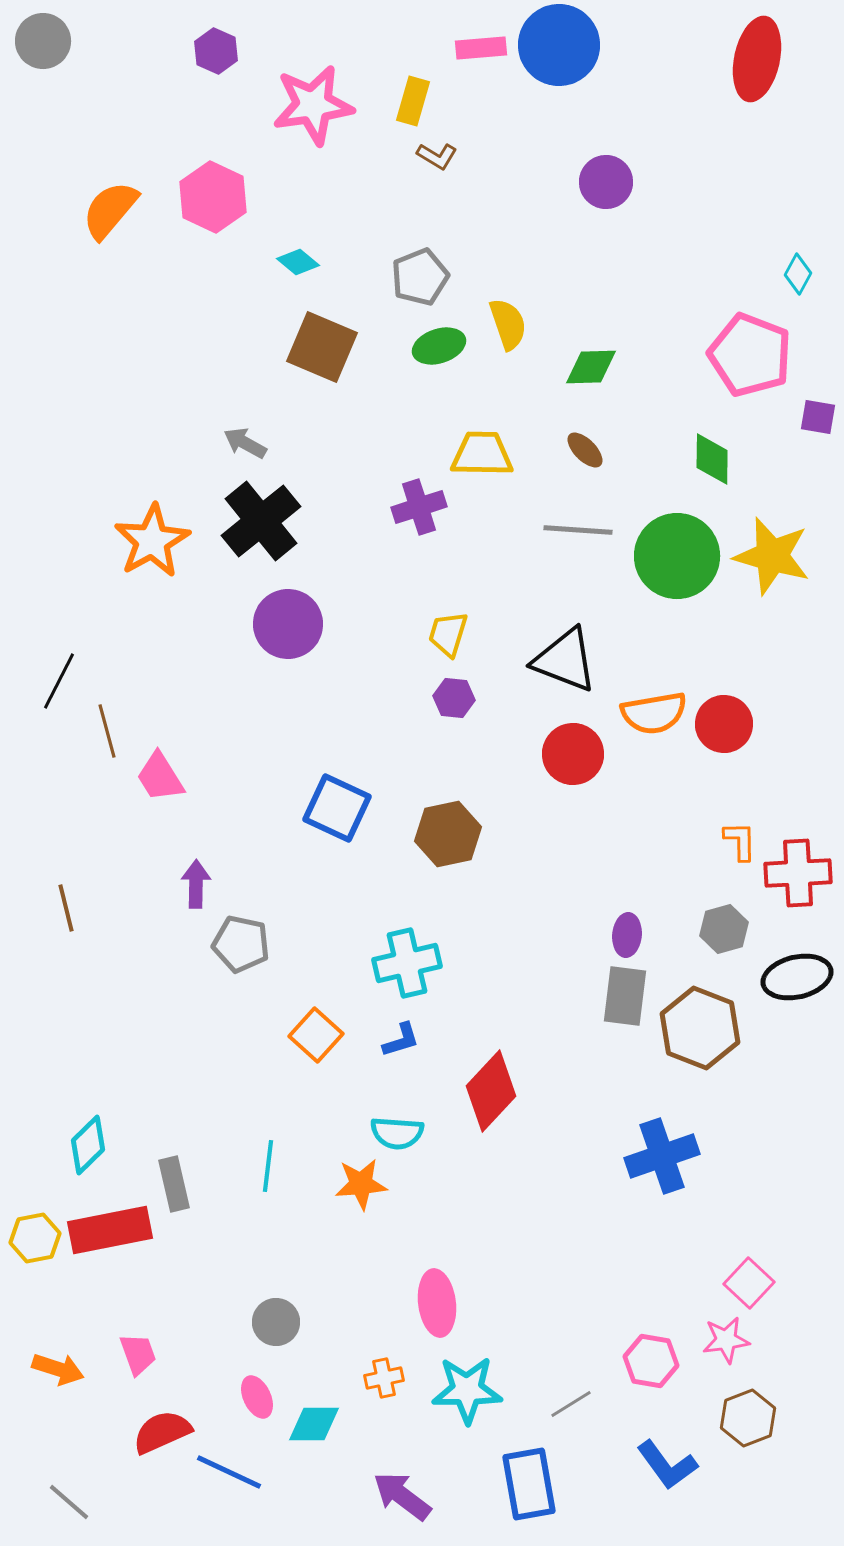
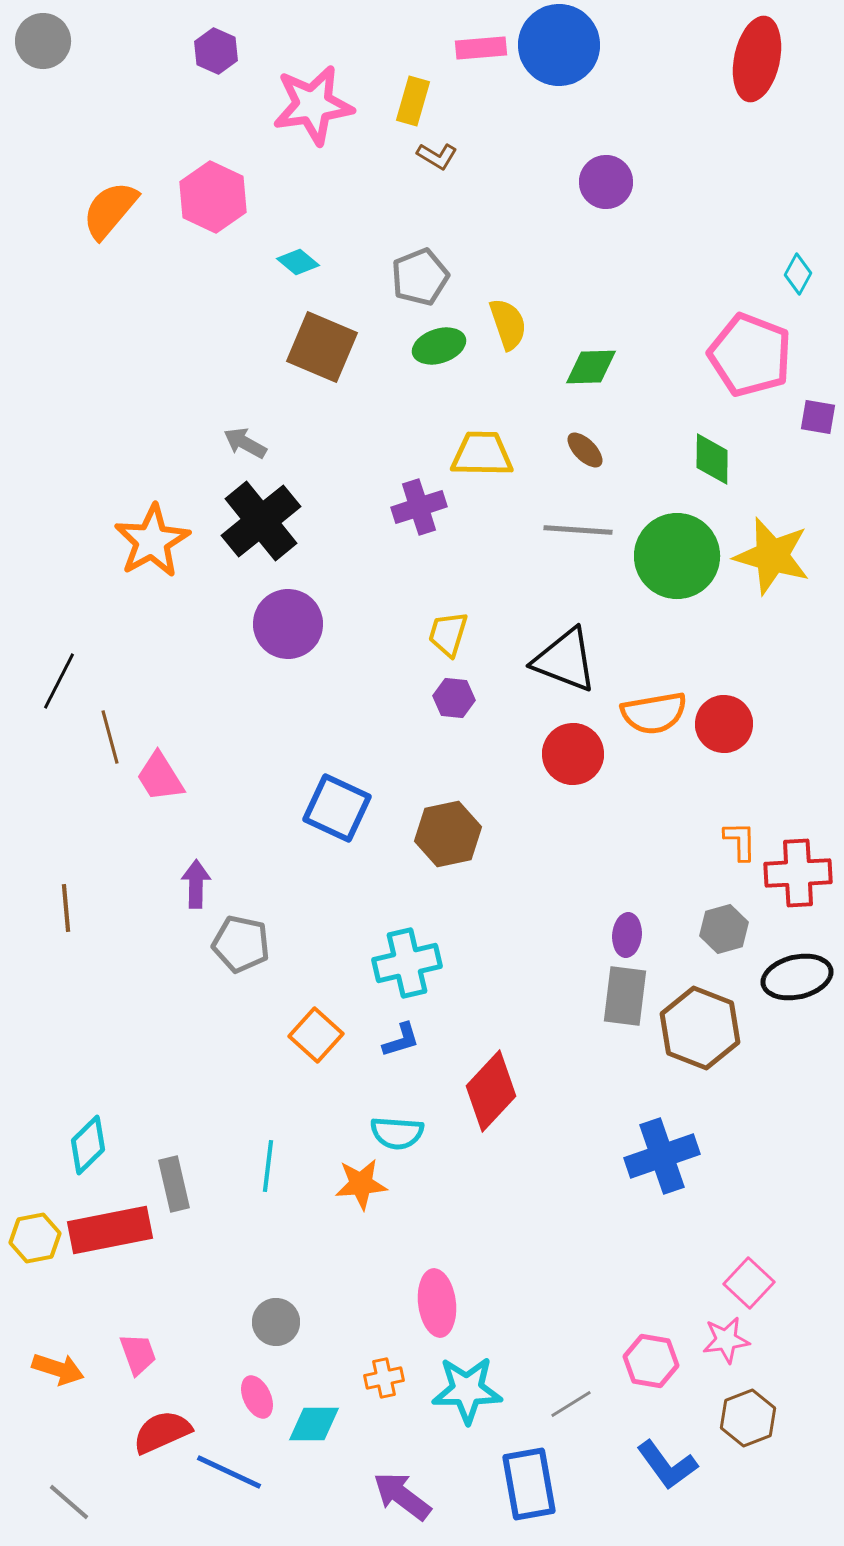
brown line at (107, 731): moved 3 px right, 6 px down
brown line at (66, 908): rotated 9 degrees clockwise
